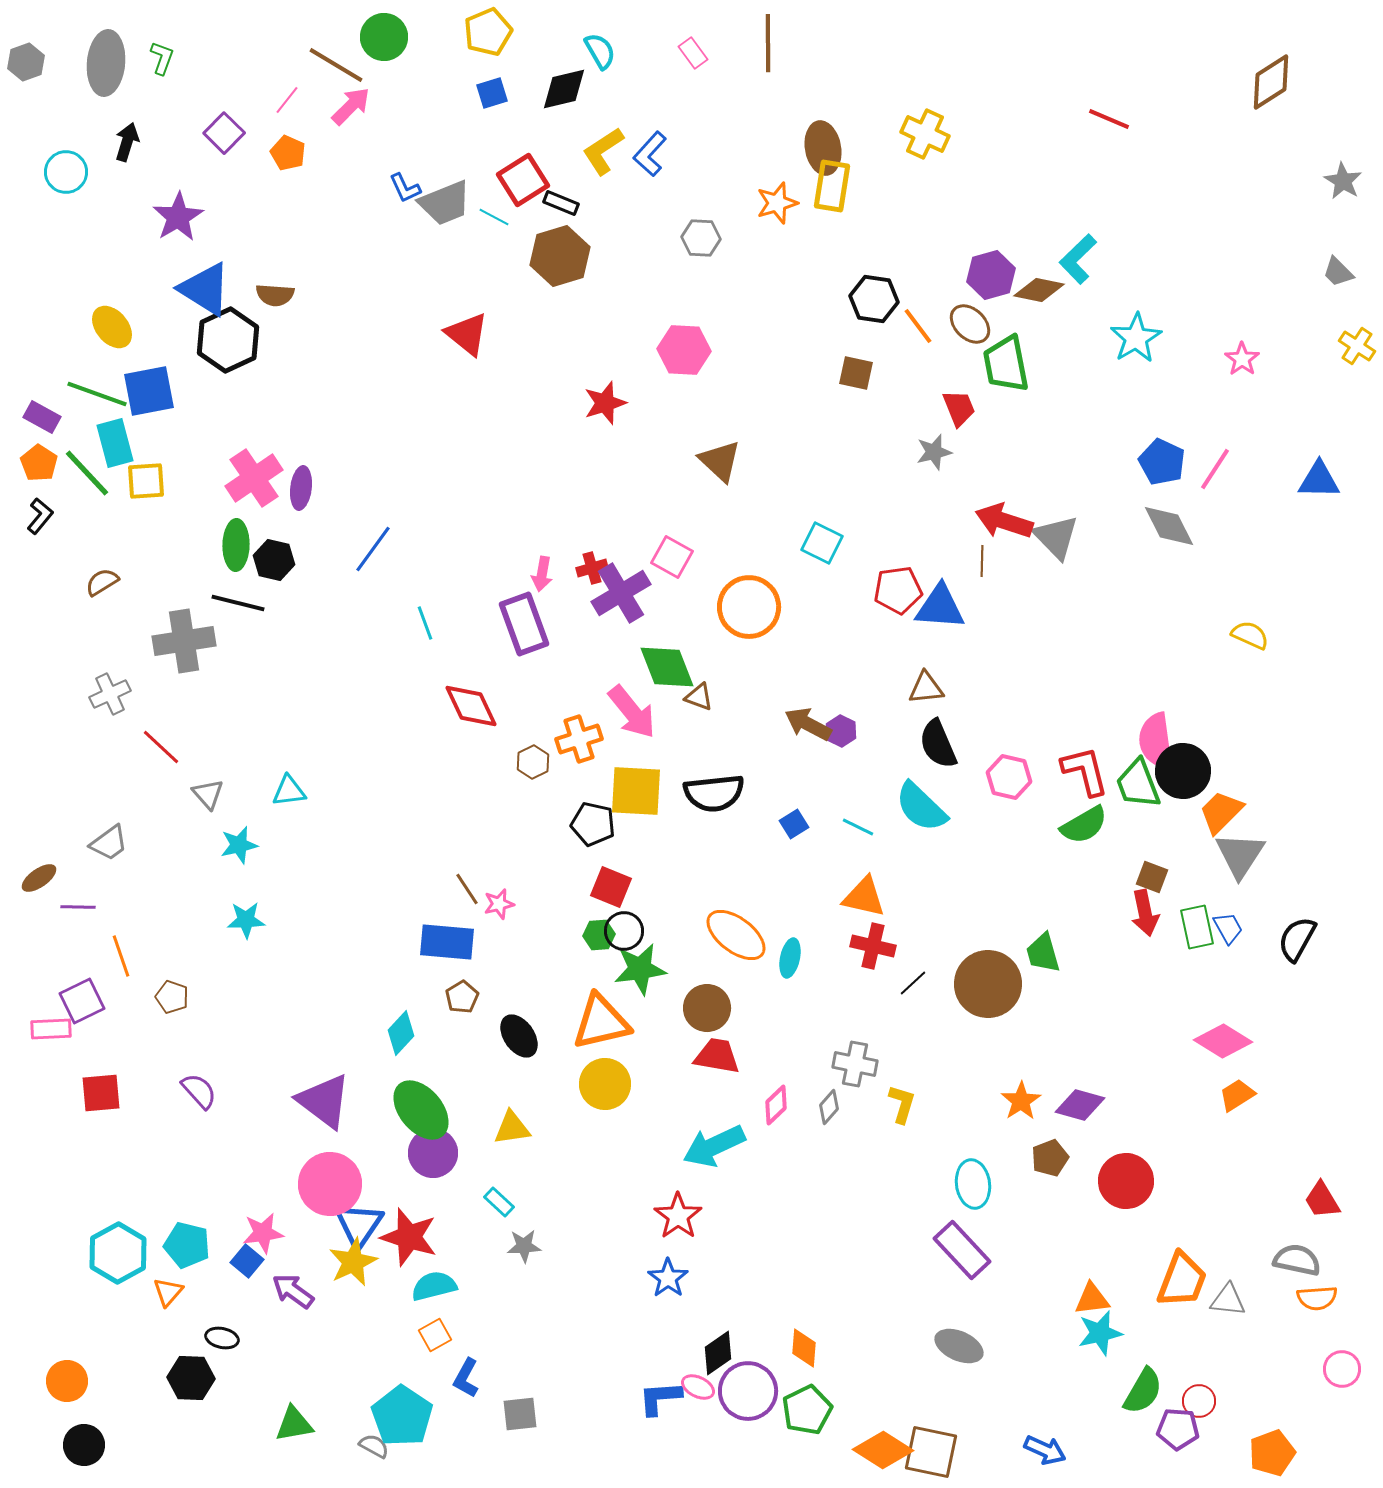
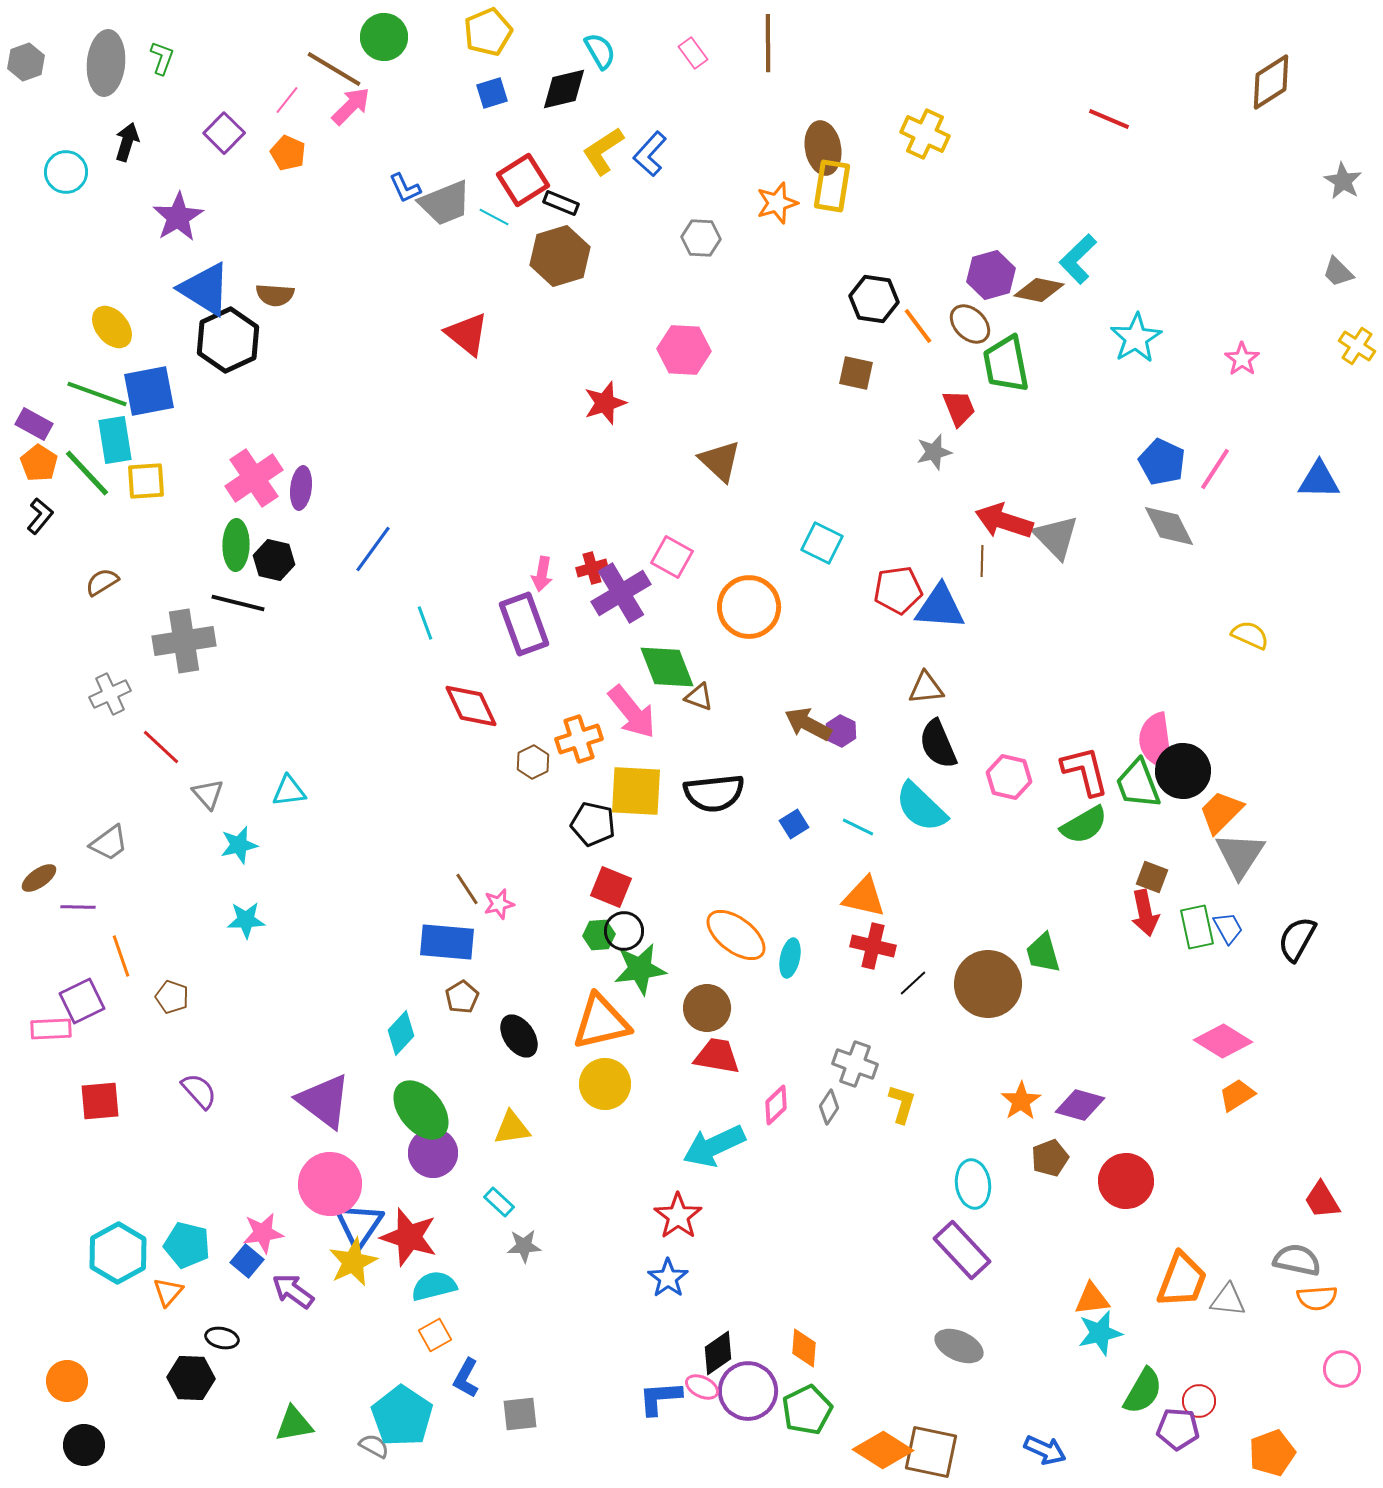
brown line at (336, 65): moved 2 px left, 4 px down
purple rectangle at (42, 417): moved 8 px left, 7 px down
cyan rectangle at (115, 443): moved 3 px up; rotated 6 degrees clockwise
gray cross at (855, 1064): rotated 9 degrees clockwise
red square at (101, 1093): moved 1 px left, 8 px down
gray diamond at (829, 1107): rotated 8 degrees counterclockwise
pink ellipse at (698, 1387): moved 4 px right
